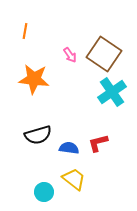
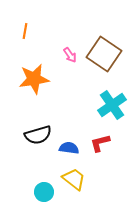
orange star: rotated 16 degrees counterclockwise
cyan cross: moved 13 px down
red L-shape: moved 2 px right
